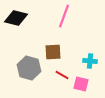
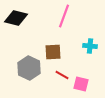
cyan cross: moved 15 px up
gray hexagon: rotated 10 degrees clockwise
